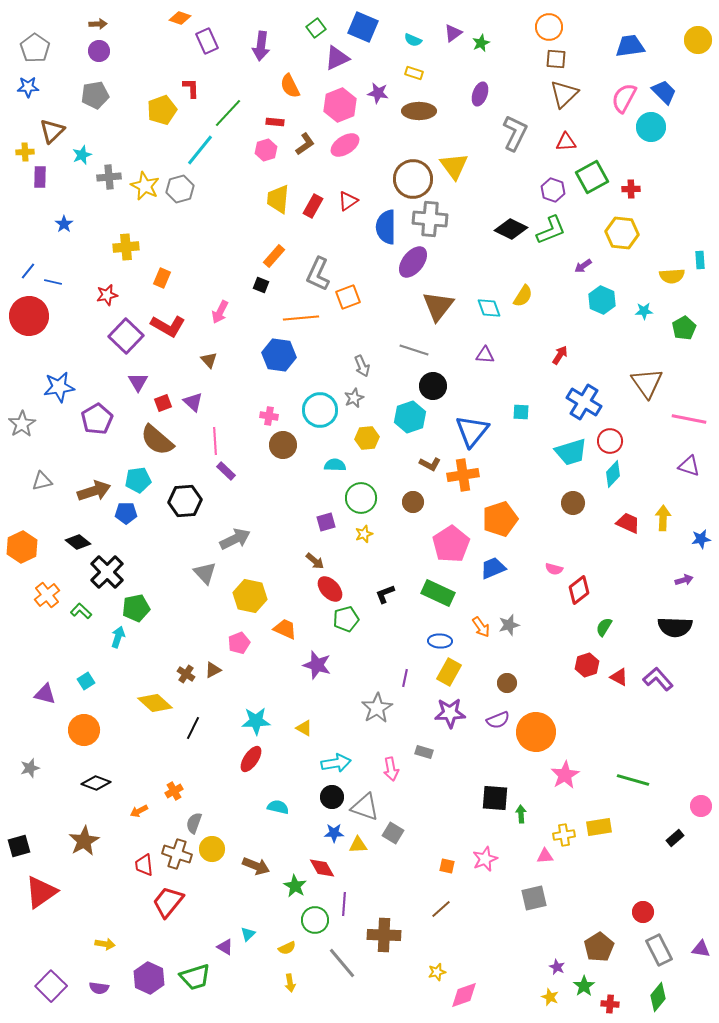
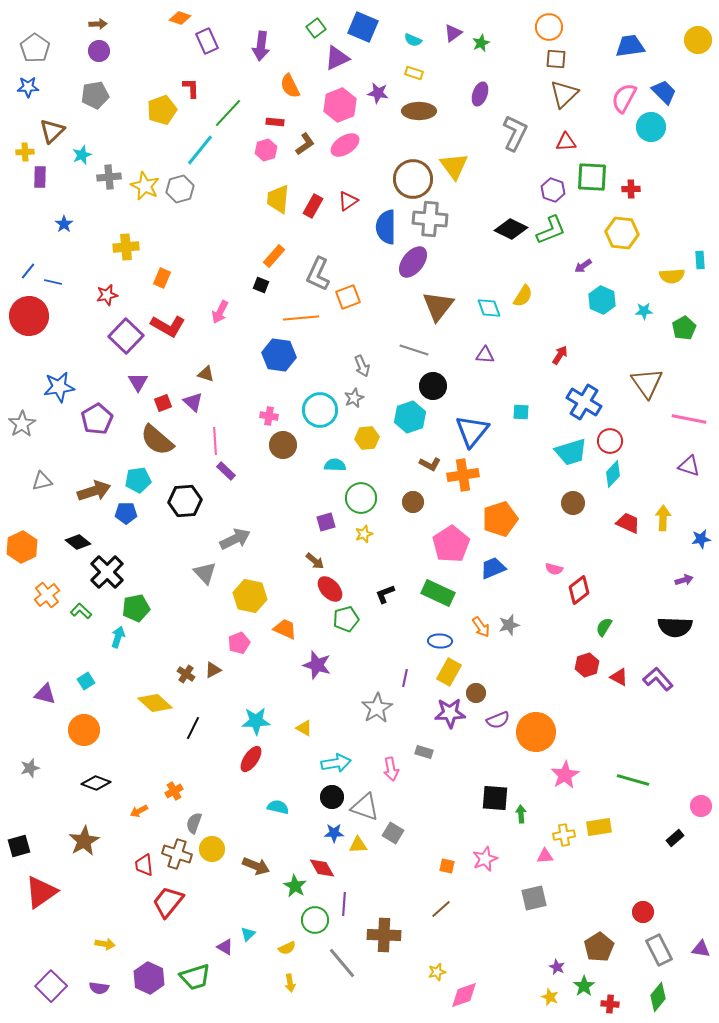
green square at (592, 177): rotated 32 degrees clockwise
brown triangle at (209, 360): moved 3 px left, 14 px down; rotated 30 degrees counterclockwise
brown circle at (507, 683): moved 31 px left, 10 px down
